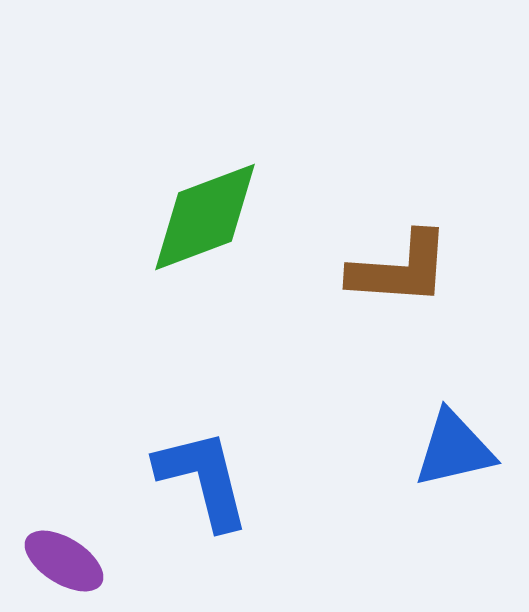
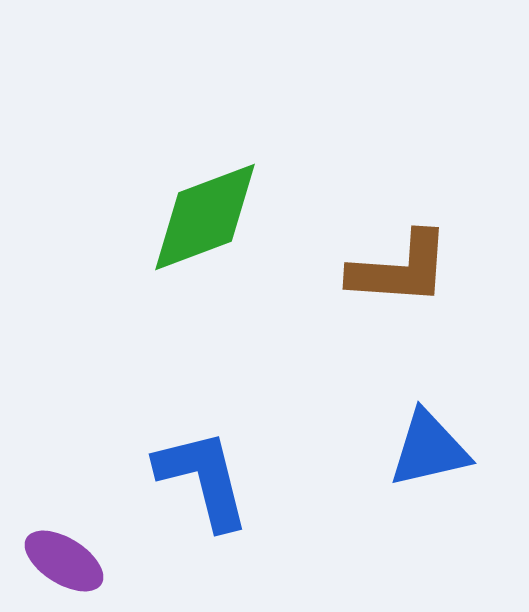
blue triangle: moved 25 px left
